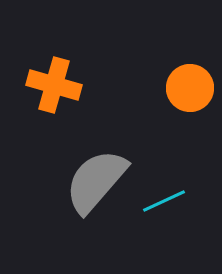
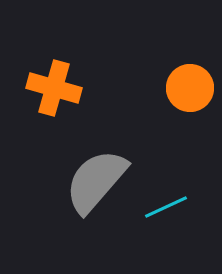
orange cross: moved 3 px down
cyan line: moved 2 px right, 6 px down
